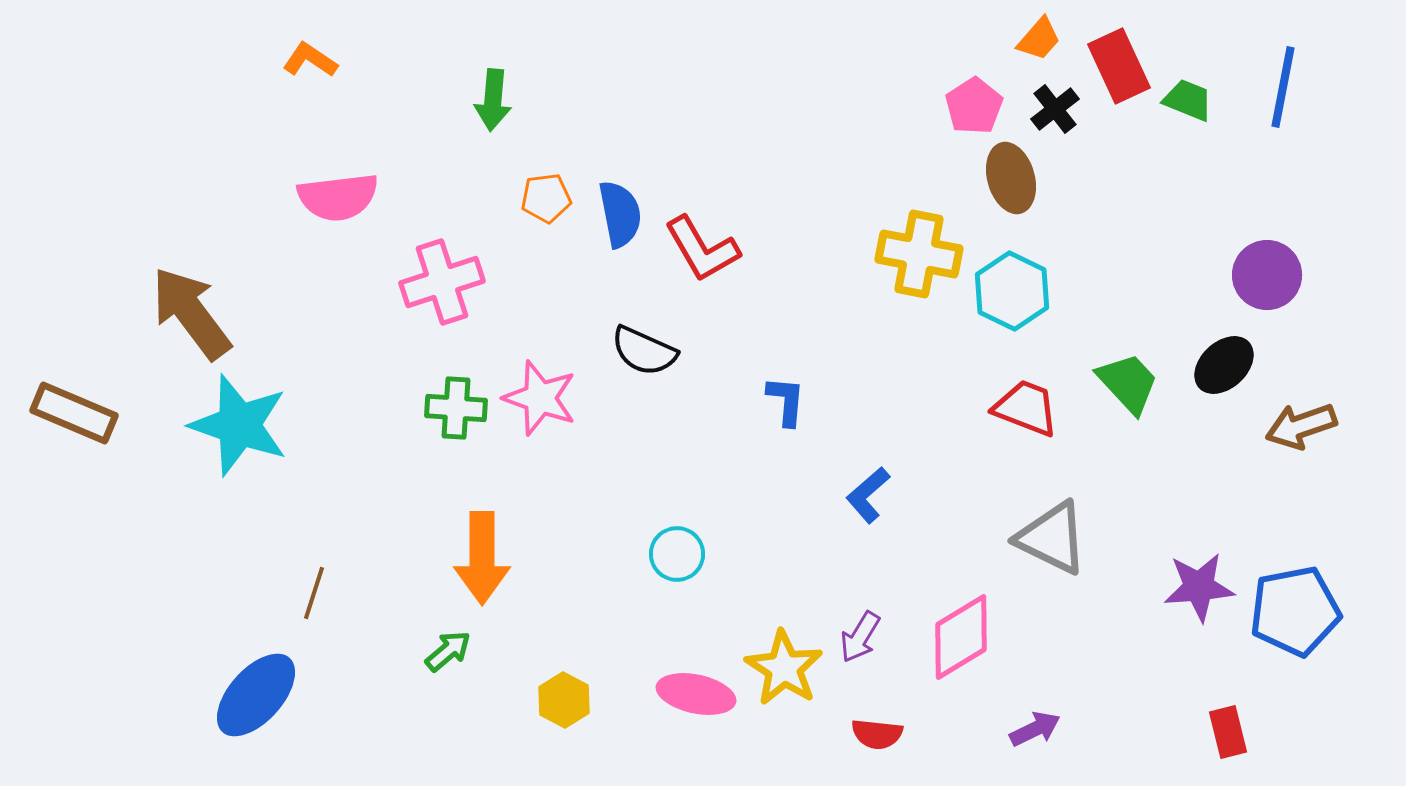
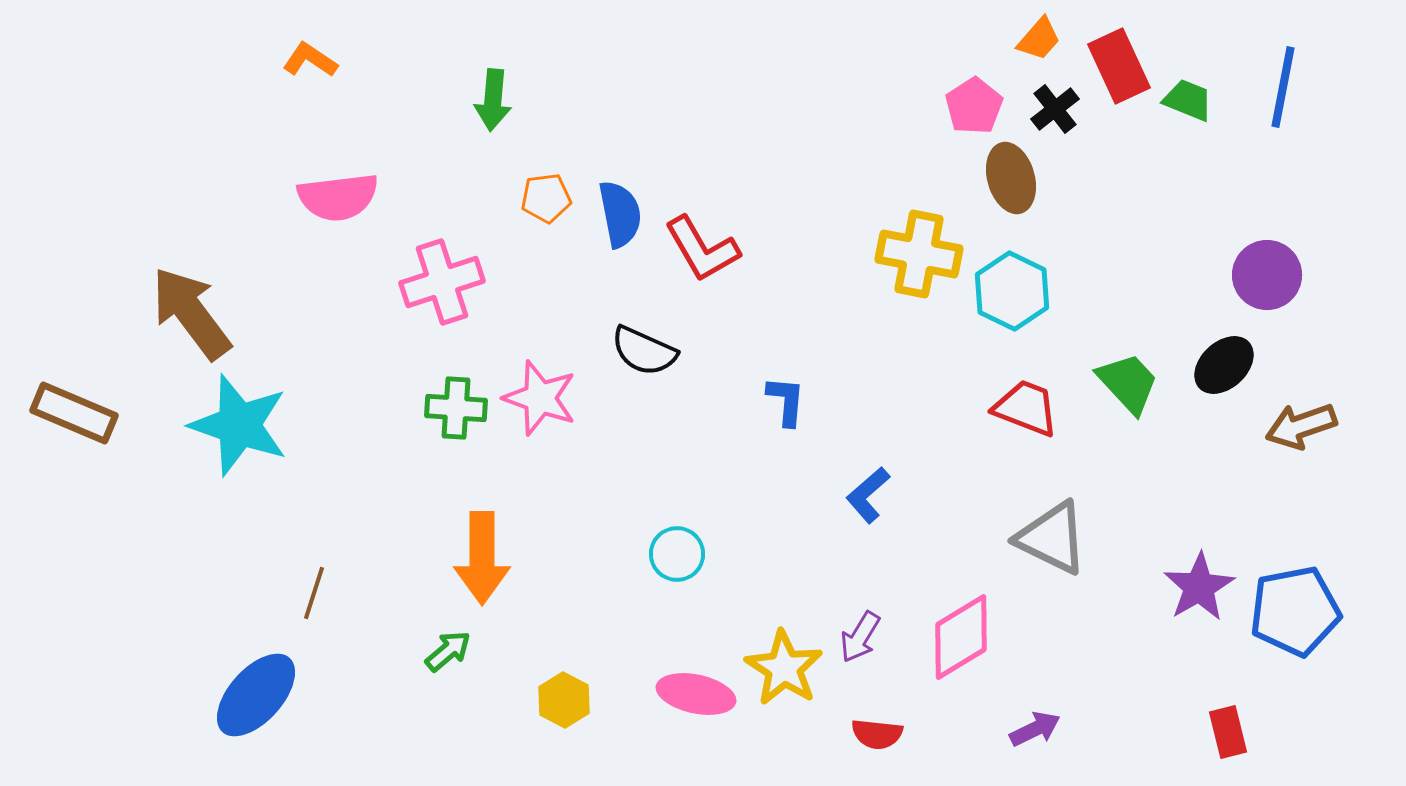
purple star at (1199, 587): rotated 26 degrees counterclockwise
